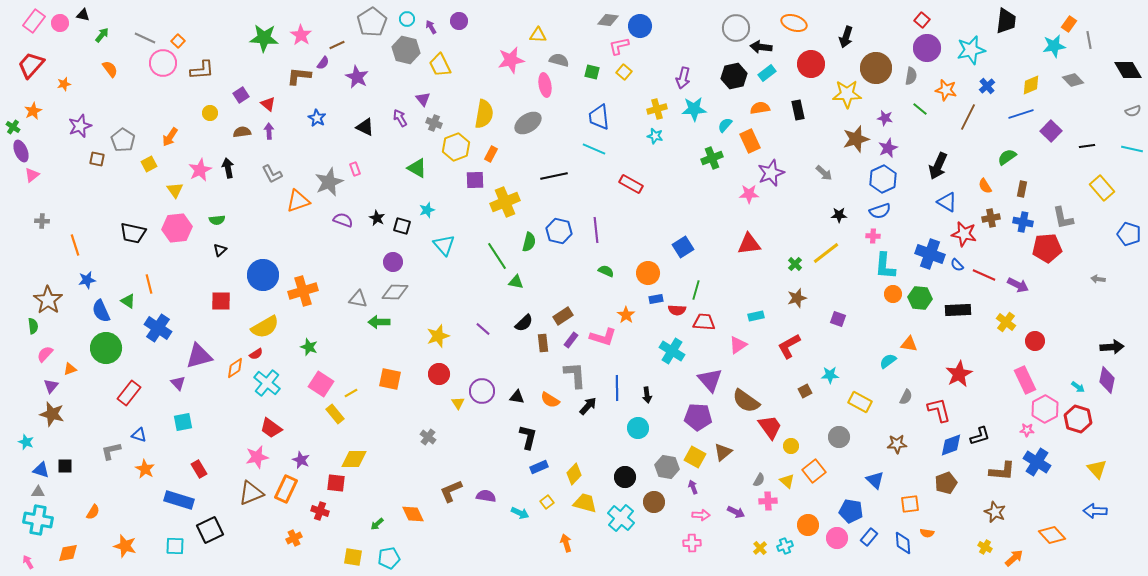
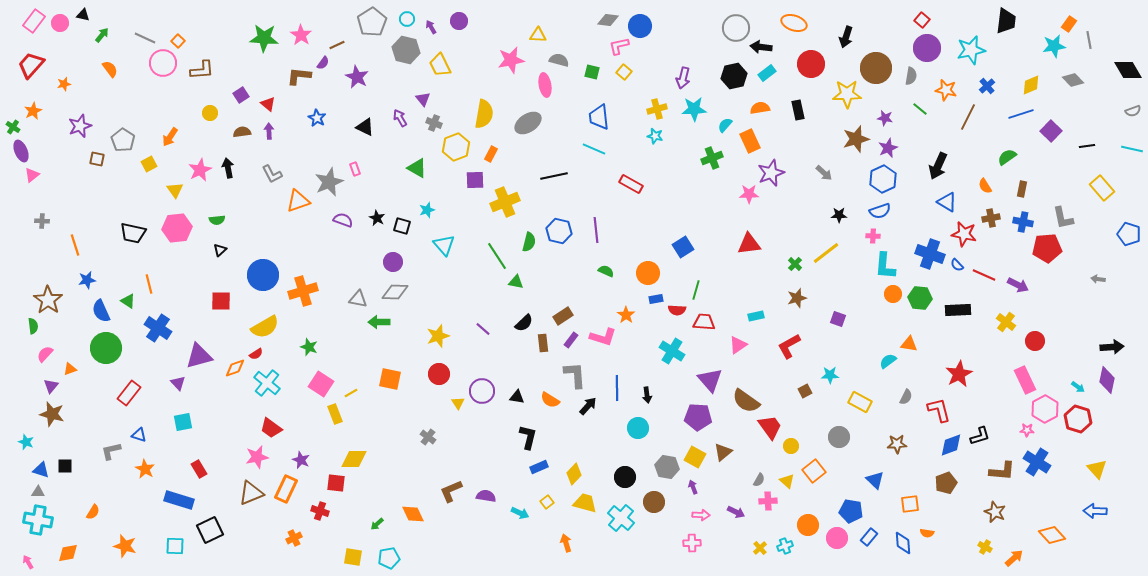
orange diamond at (235, 368): rotated 15 degrees clockwise
yellow rectangle at (335, 414): rotated 18 degrees clockwise
